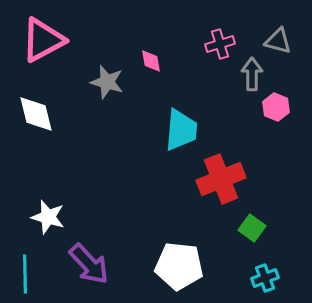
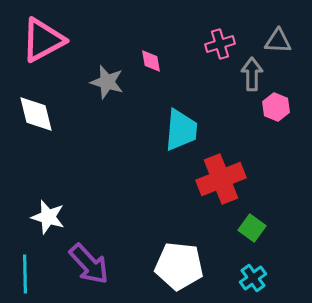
gray triangle: rotated 12 degrees counterclockwise
cyan cross: moved 12 px left; rotated 16 degrees counterclockwise
